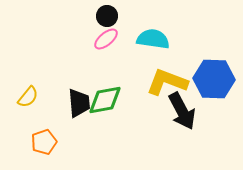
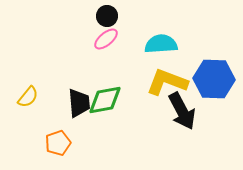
cyan semicircle: moved 8 px right, 5 px down; rotated 12 degrees counterclockwise
orange pentagon: moved 14 px right, 1 px down
